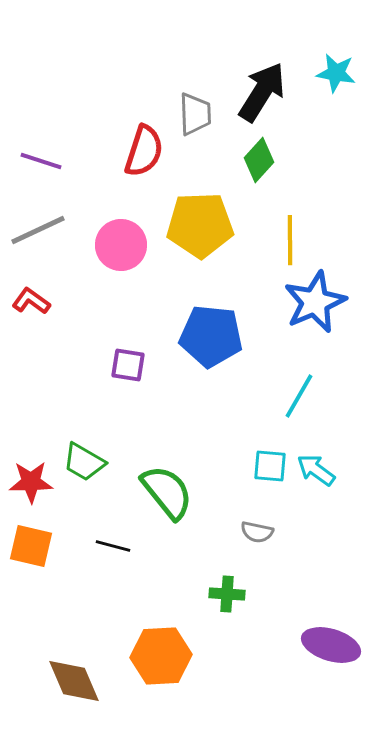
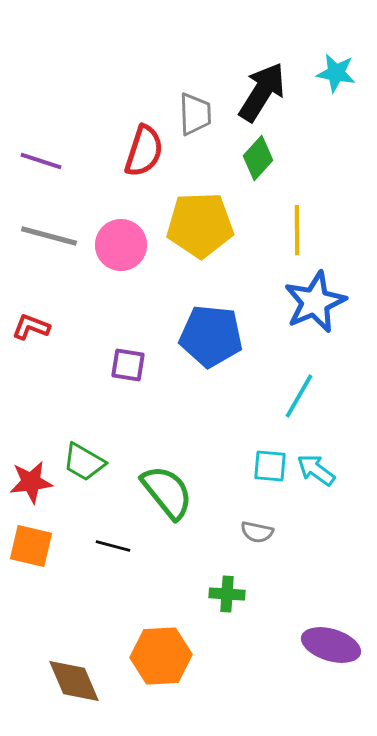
green diamond: moved 1 px left, 2 px up
gray line: moved 11 px right, 6 px down; rotated 40 degrees clockwise
yellow line: moved 7 px right, 10 px up
red L-shape: moved 26 px down; rotated 15 degrees counterclockwise
red star: rotated 6 degrees counterclockwise
